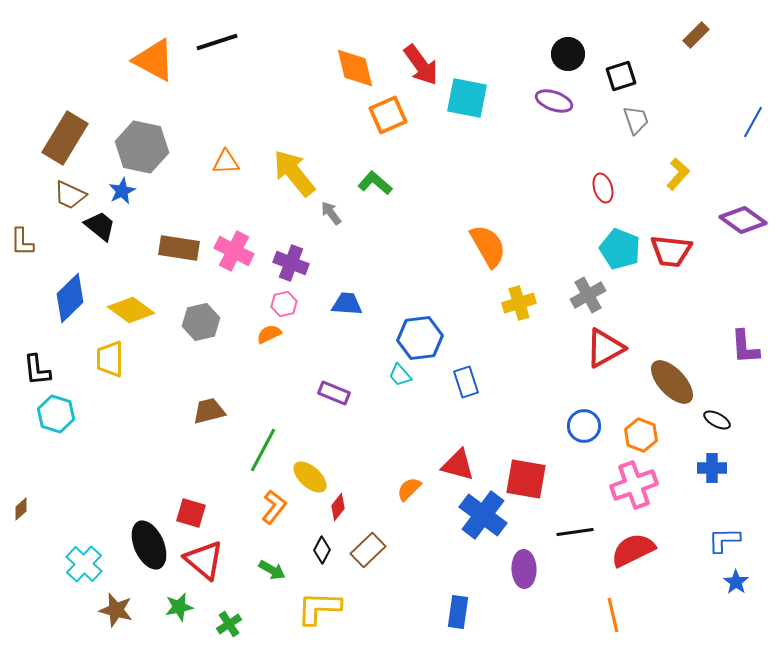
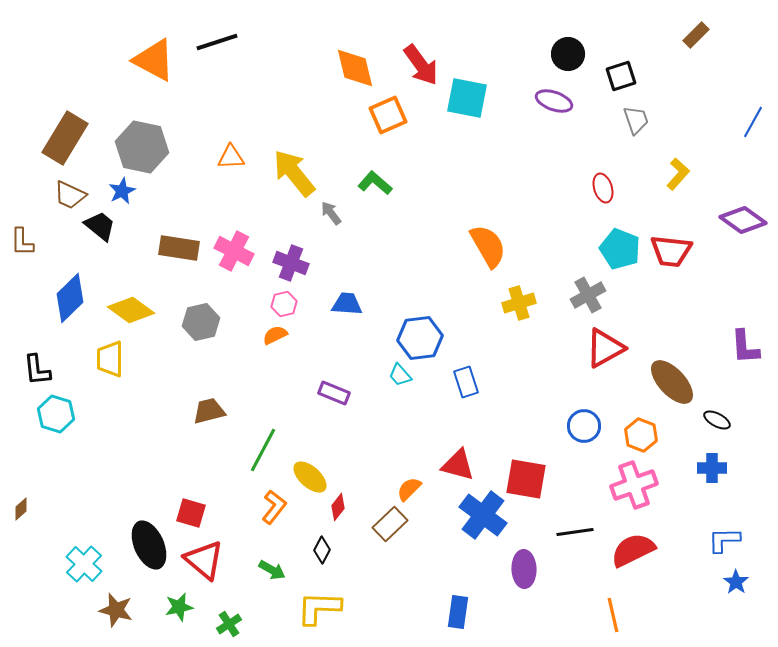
orange triangle at (226, 162): moved 5 px right, 5 px up
orange semicircle at (269, 334): moved 6 px right, 1 px down
brown rectangle at (368, 550): moved 22 px right, 26 px up
